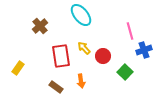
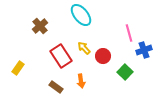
pink line: moved 1 px left, 2 px down
red rectangle: rotated 25 degrees counterclockwise
